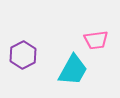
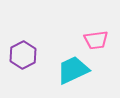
cyan trapezoid: rotated 144 degrees counterclockwise
